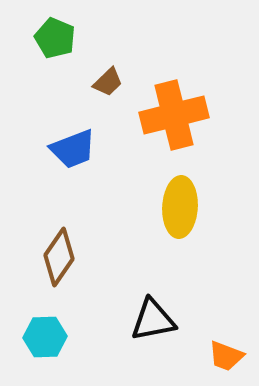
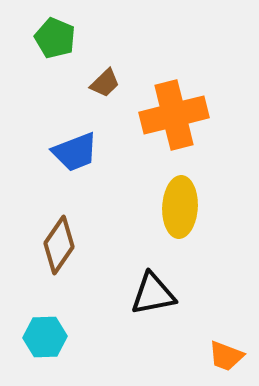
brown trapezoid: moved 3 px left, 1 px down
blue trapezoid: moved 2 px right, 3 px down
brown diamond: moved 12 px up
black triangle: moved 26 px up
